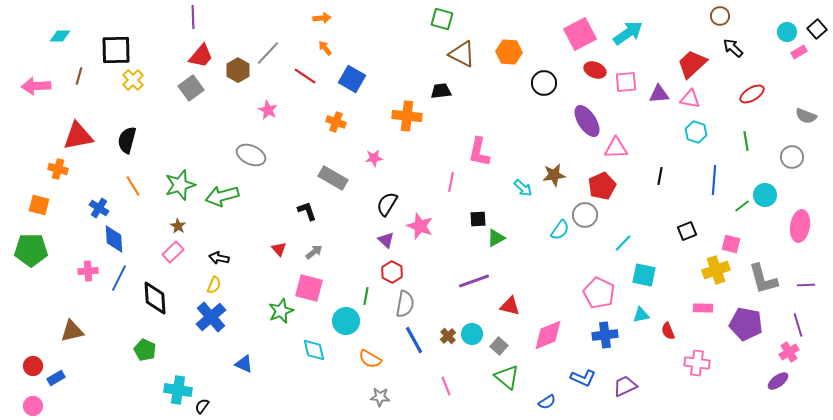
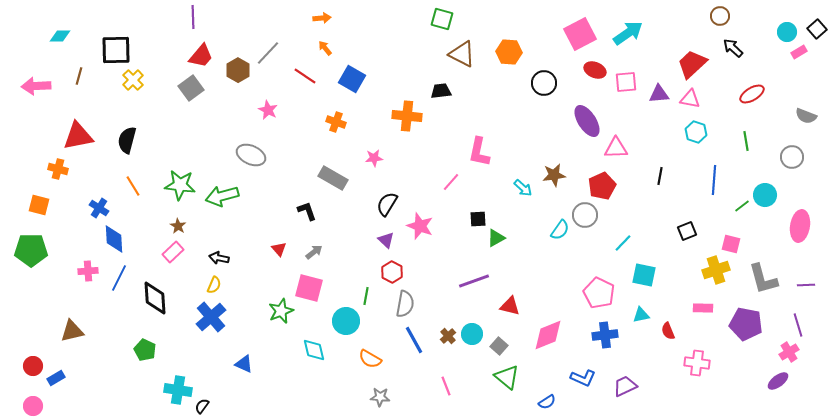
pink line at (451, 182): rotated 30 degrees clockwise
green star at (180, 185): rotated 24 degrees clockwise
